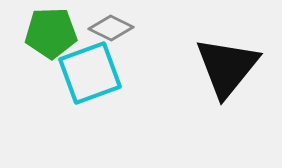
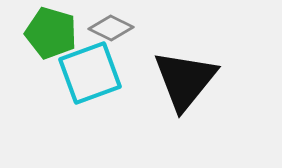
green pentagon: rotated 18 degrees clockwise
black triangle: moved 42 px left, 13 px down
